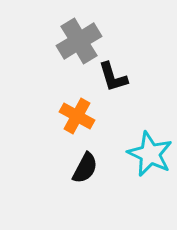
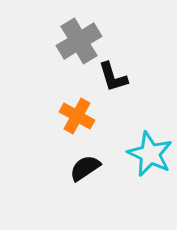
black semicircle: rotated 152 degrees counterclockwise
